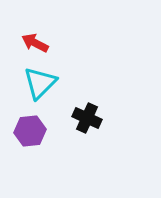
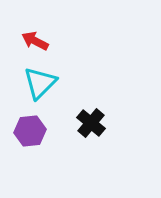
red arrow: moved 2 px up
black cross: moved 4 px right, 5 px down; rotated 16 degrees clockwise
